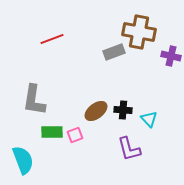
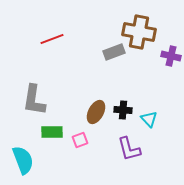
brown ellipse: moved 1 px down; rotated 25 degrees counterclockwise
pink square: moved 5 px right, 5 px down
